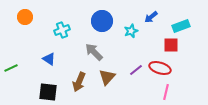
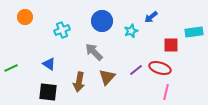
cyan rectangle: moved 13 px right, 6 px down; rotated 12 degrees clockwise
blue triangle: moved 5 px down
brown arrow: rotated 12 degrees counterclockwise
